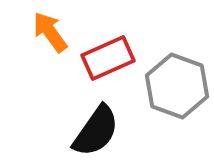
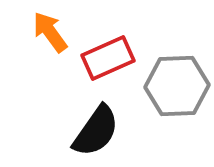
gray hexagon: rotated 22 degrees counterclockwise
